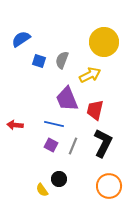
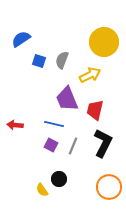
orange circle: moved 1 px down
